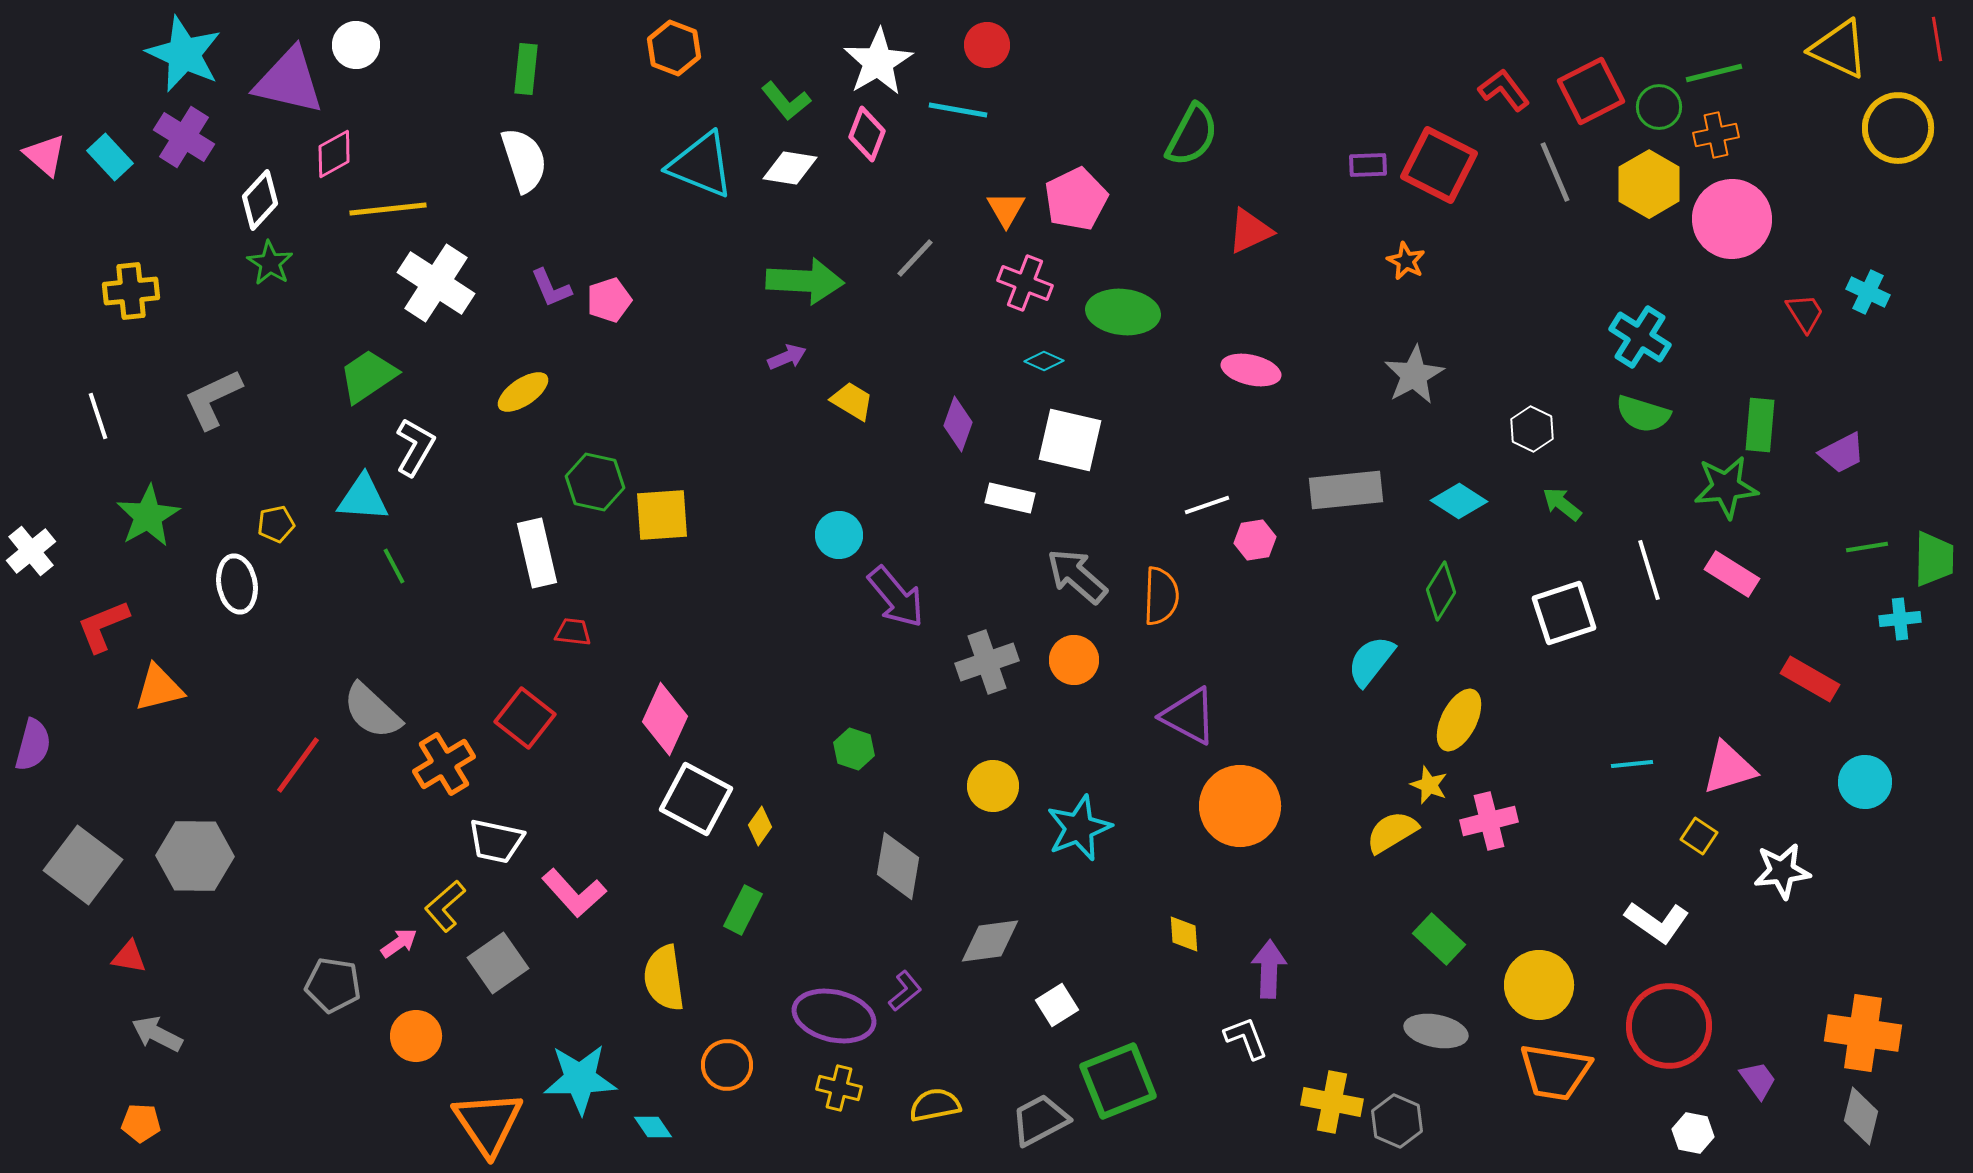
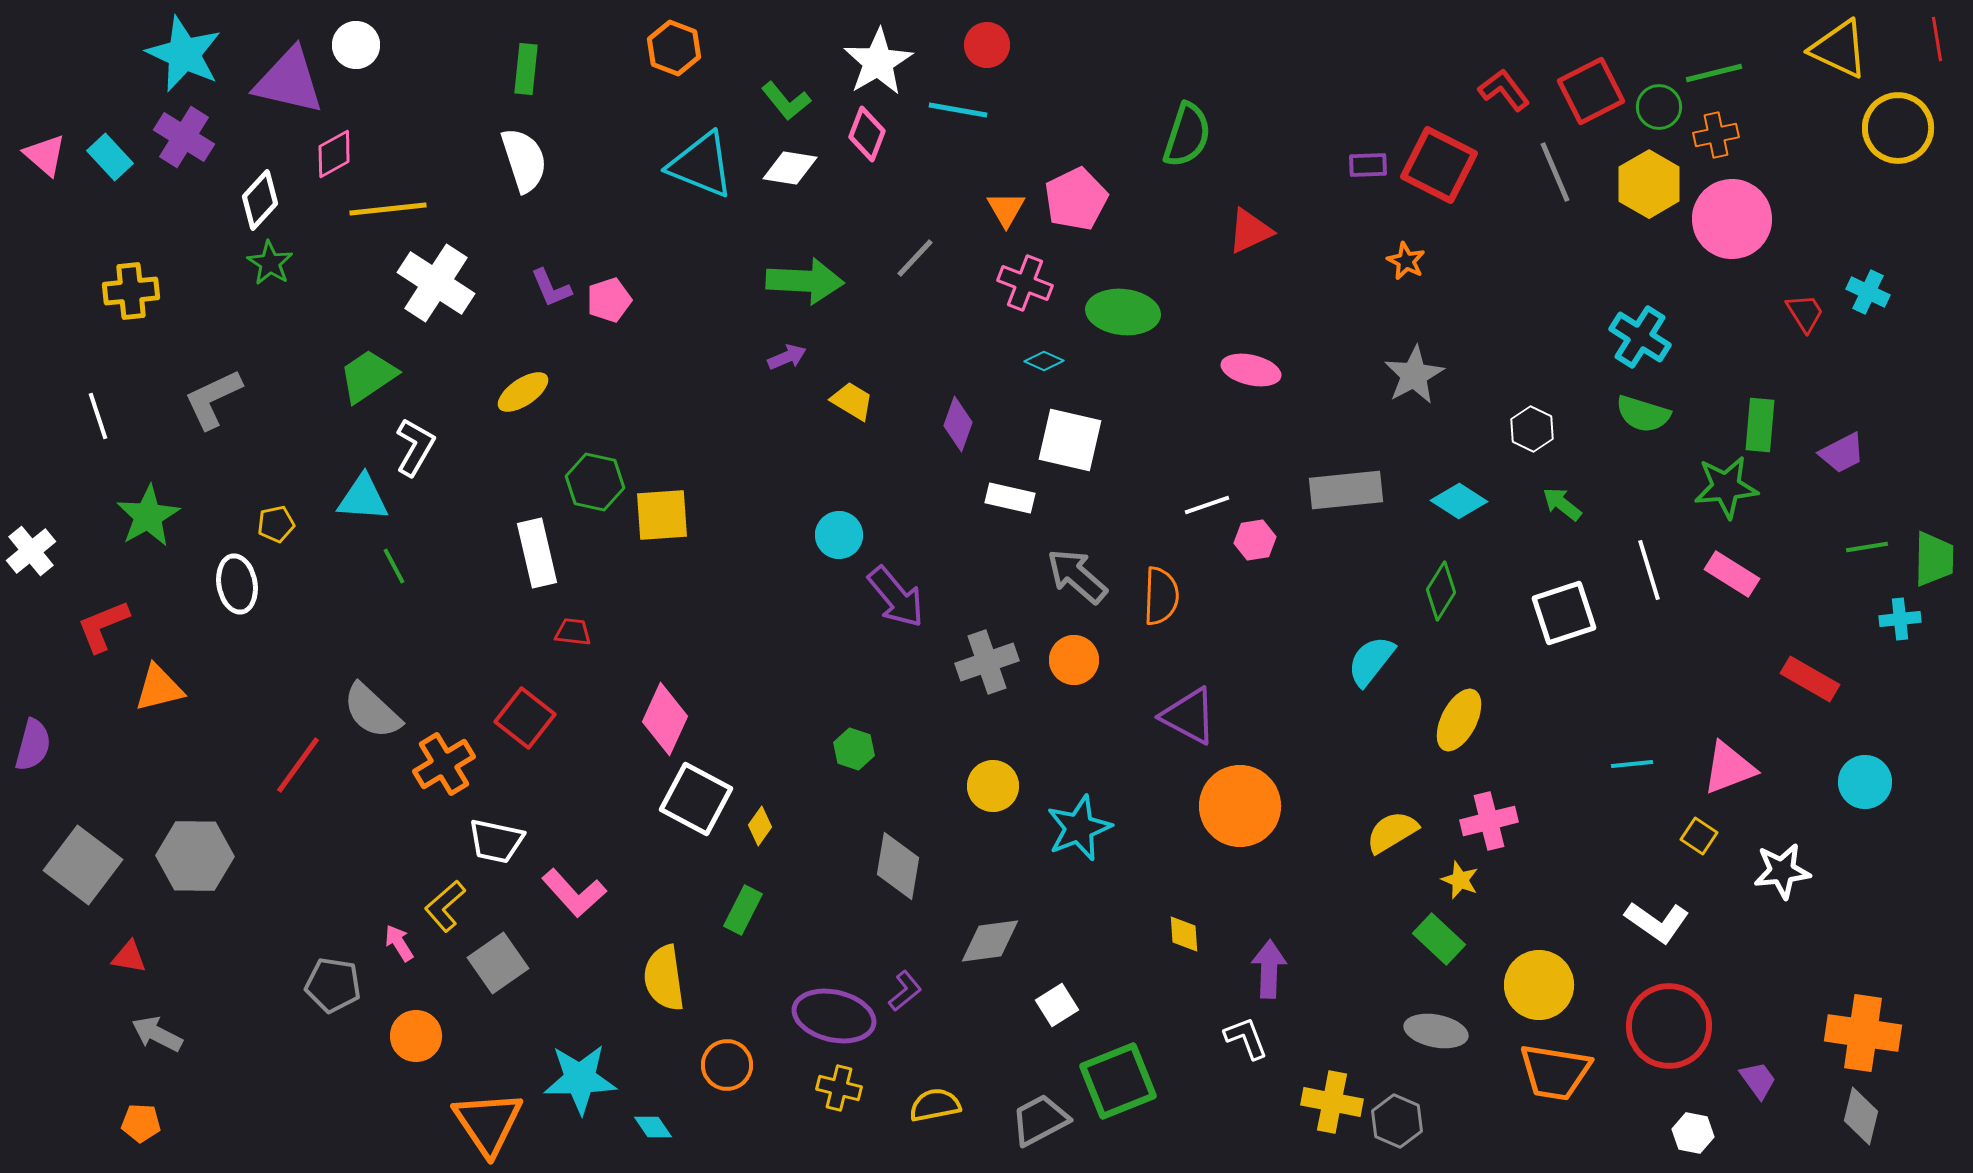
green semicircle at (1192, 135): moved 5 px left; rotated 10 degrees counterclockwise
pink triangle at (1729, 768): rotated 4 degrees counterclockwise
yellow star at (1429, 785): moved 31 px right, 95 px down
pink arrow at (399, 943): rotated 87 degrees counterclockwise
